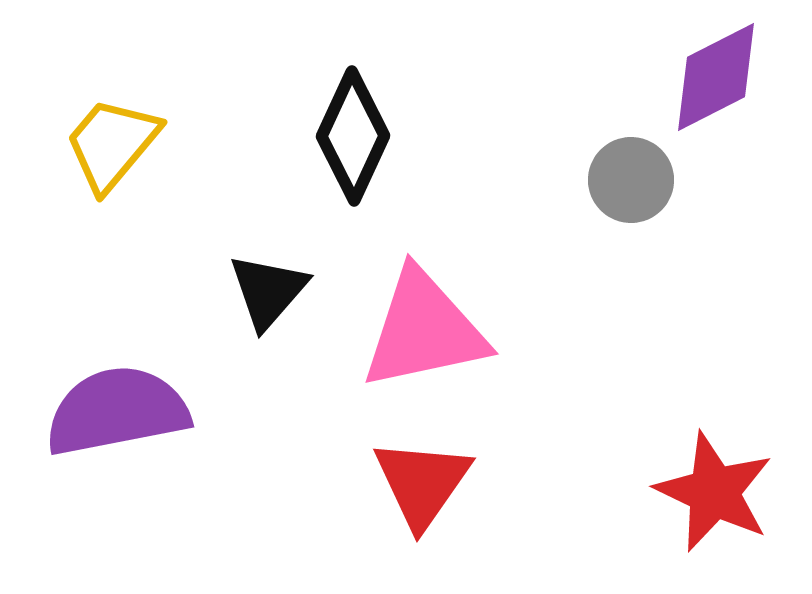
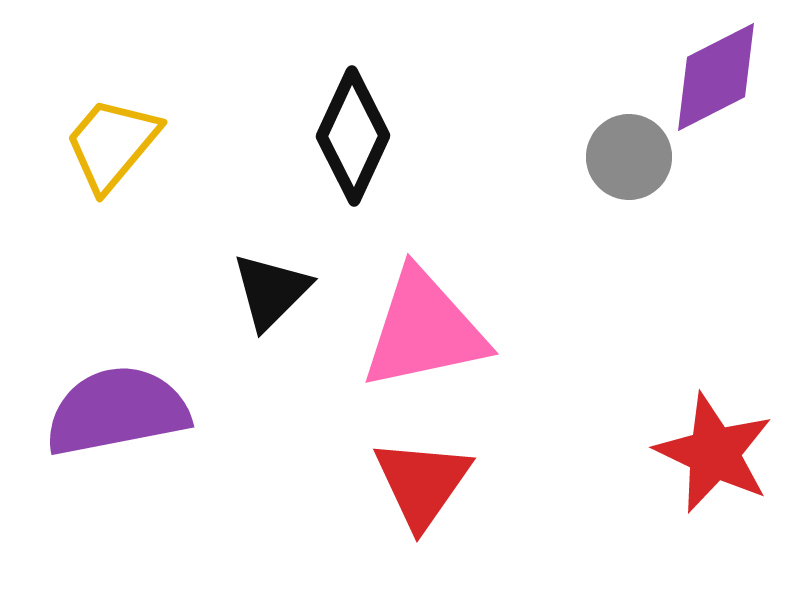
gray circle: moved 2 px left, 23 px up
black triangle: moved 3 px right; rotated 4 degrees clockwise
red star: moved 39 px up
